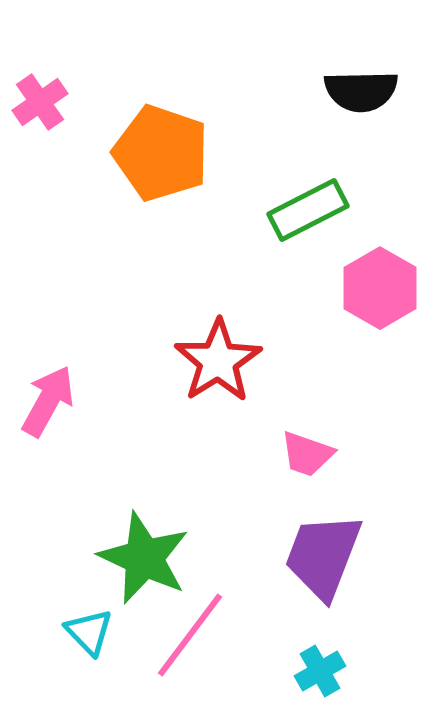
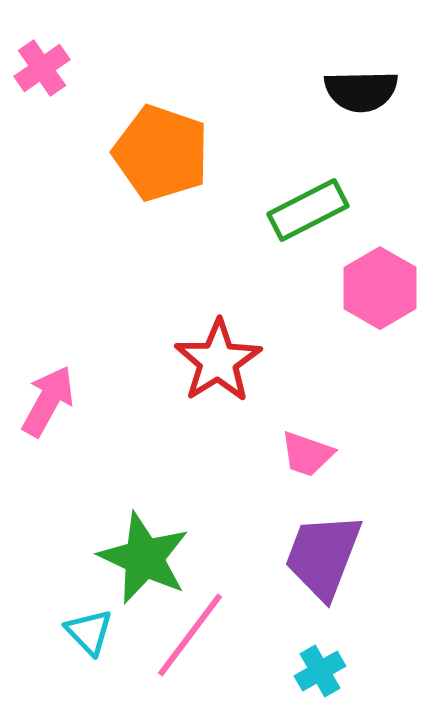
pink cross: moved 2 px right, 34 px up
